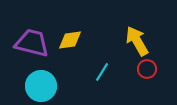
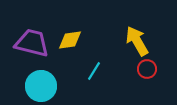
cyan line: moved 8 px left, 1 px up
